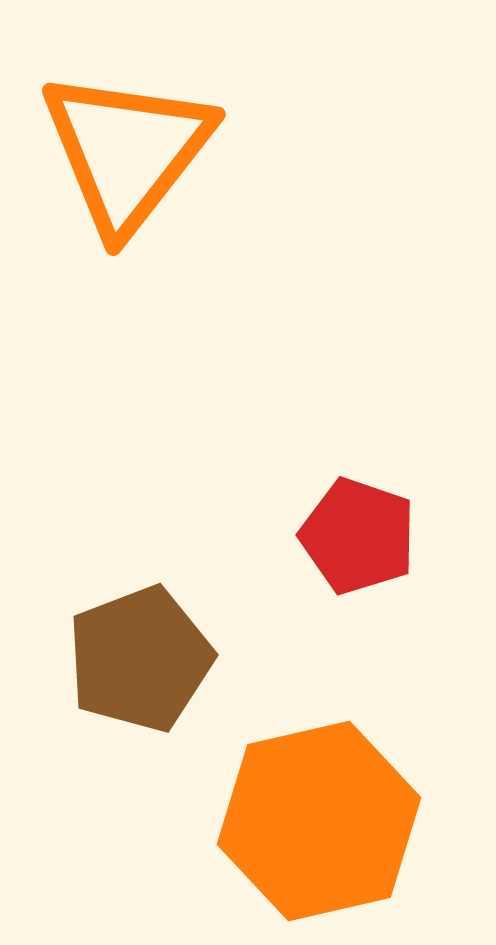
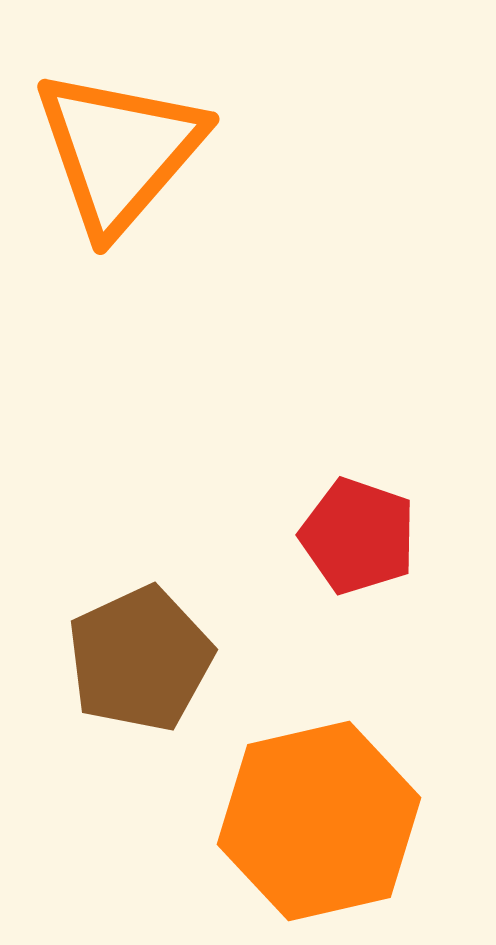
orange triangle: moved 8 px left; rotated 3 degrees clockwise
brown pentagon: rotated 4 degrees counterclockwise
